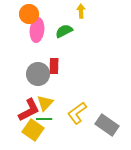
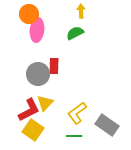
green semicircle: moved 11 px right, 2 px down
green line: moved 30 px right, 17 px down
